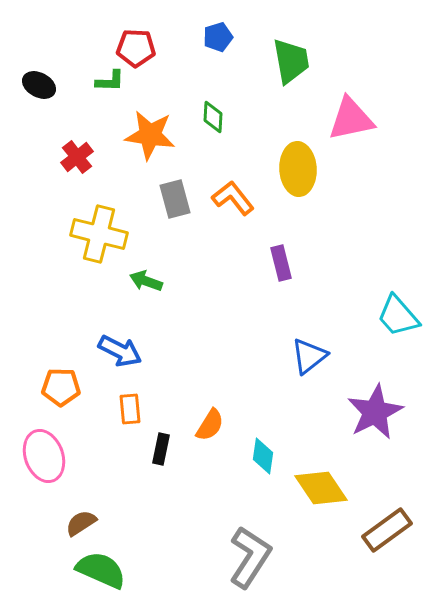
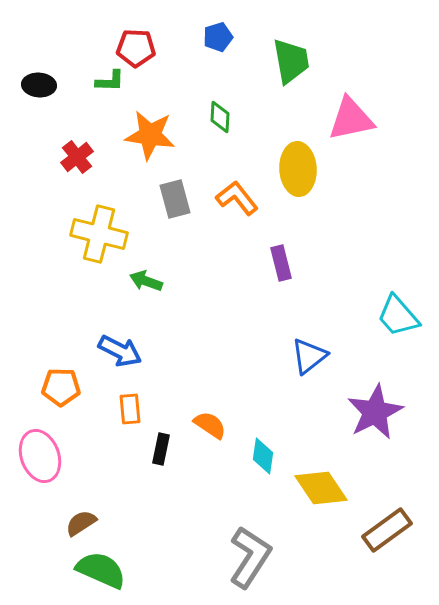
black ellipse: rotated 24 degrees counterclockwise
green diamond: moved 7 px right
orange L-shape: moved 4 px right
orange semicircle: rotated 88 degrees counterclockwise
pink ellipse: moved 4 px left
